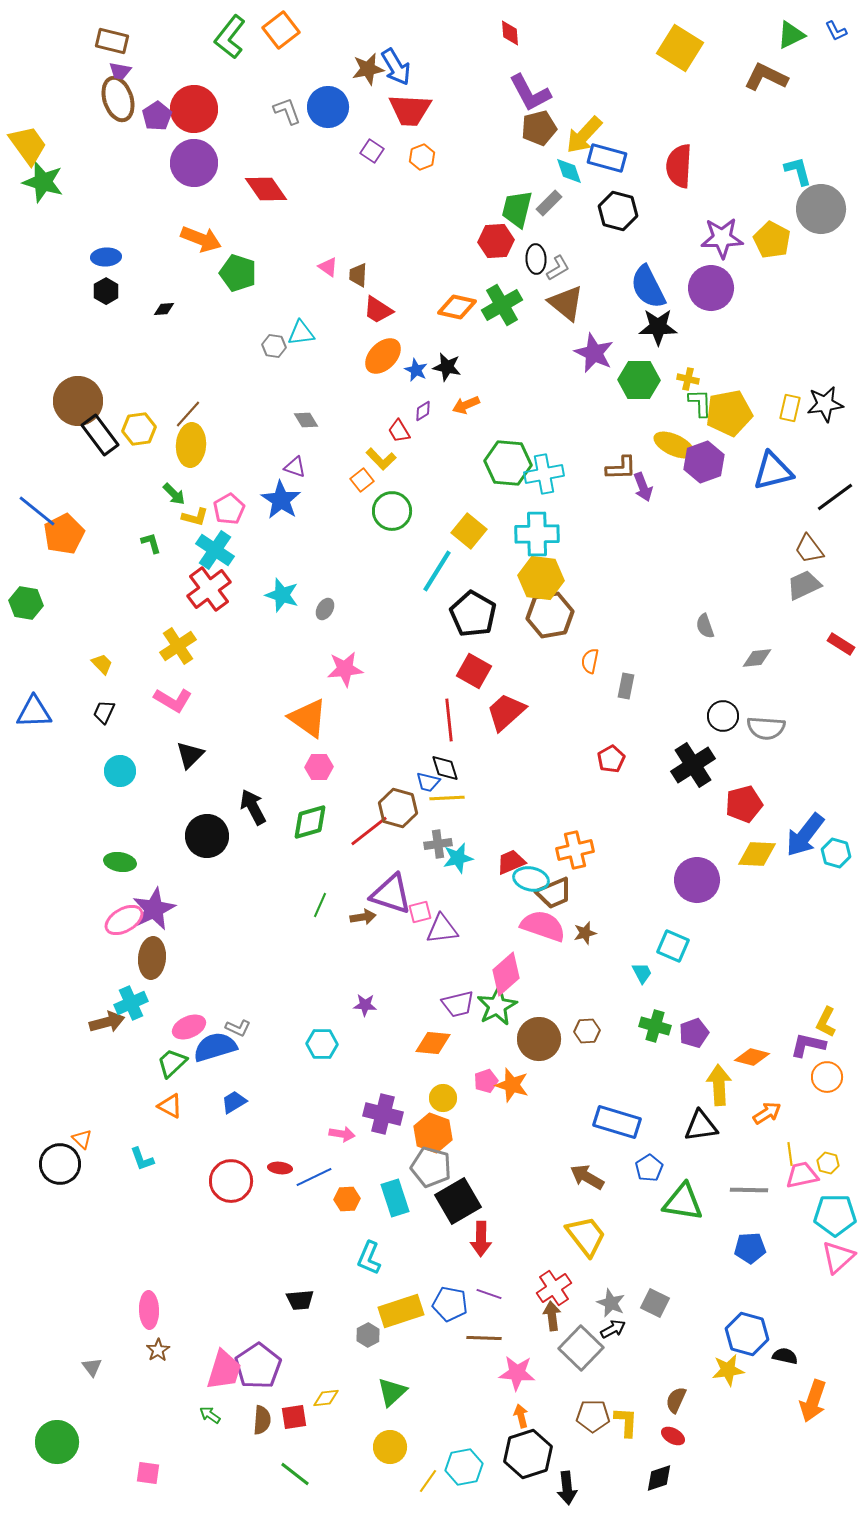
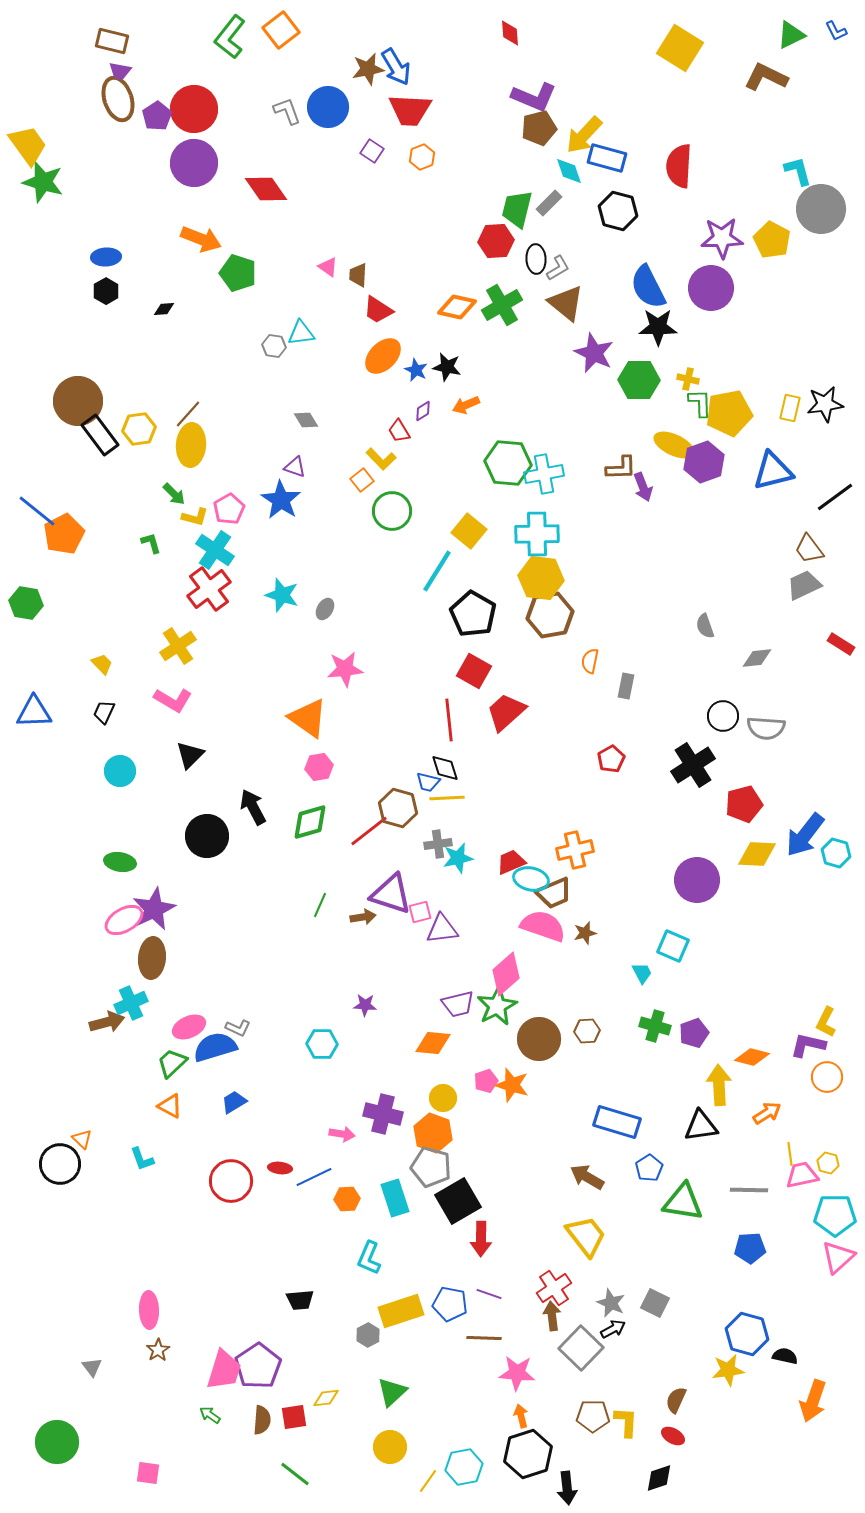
purple L-shape at (530, 93): moved 4 px right, 4 px down; rotated 39 degrees counterclockwise
pink hexagon at (319, 767): rotated 8 degrees counterclockwise
